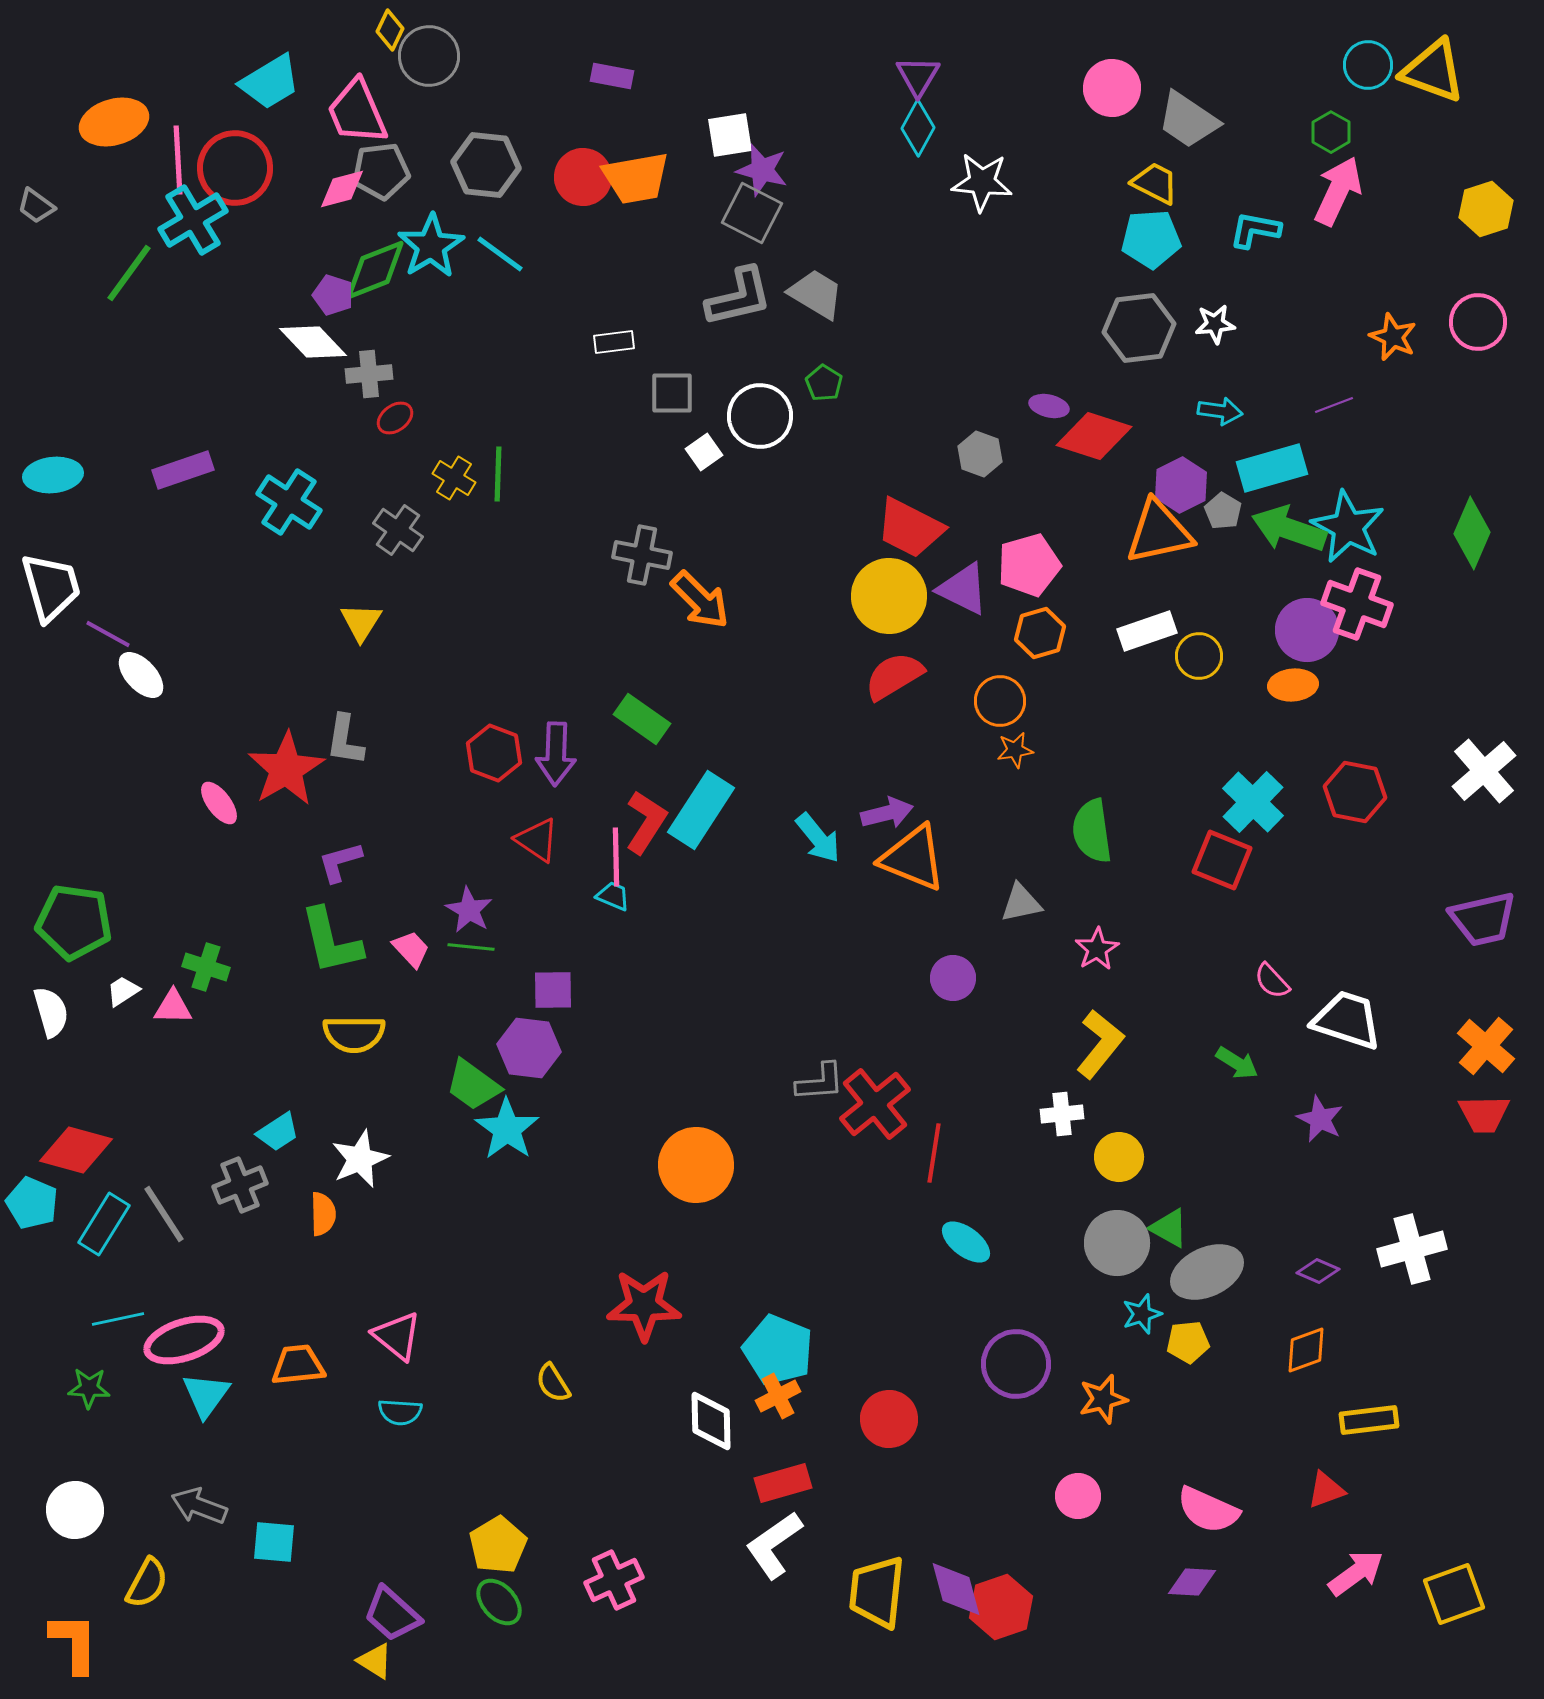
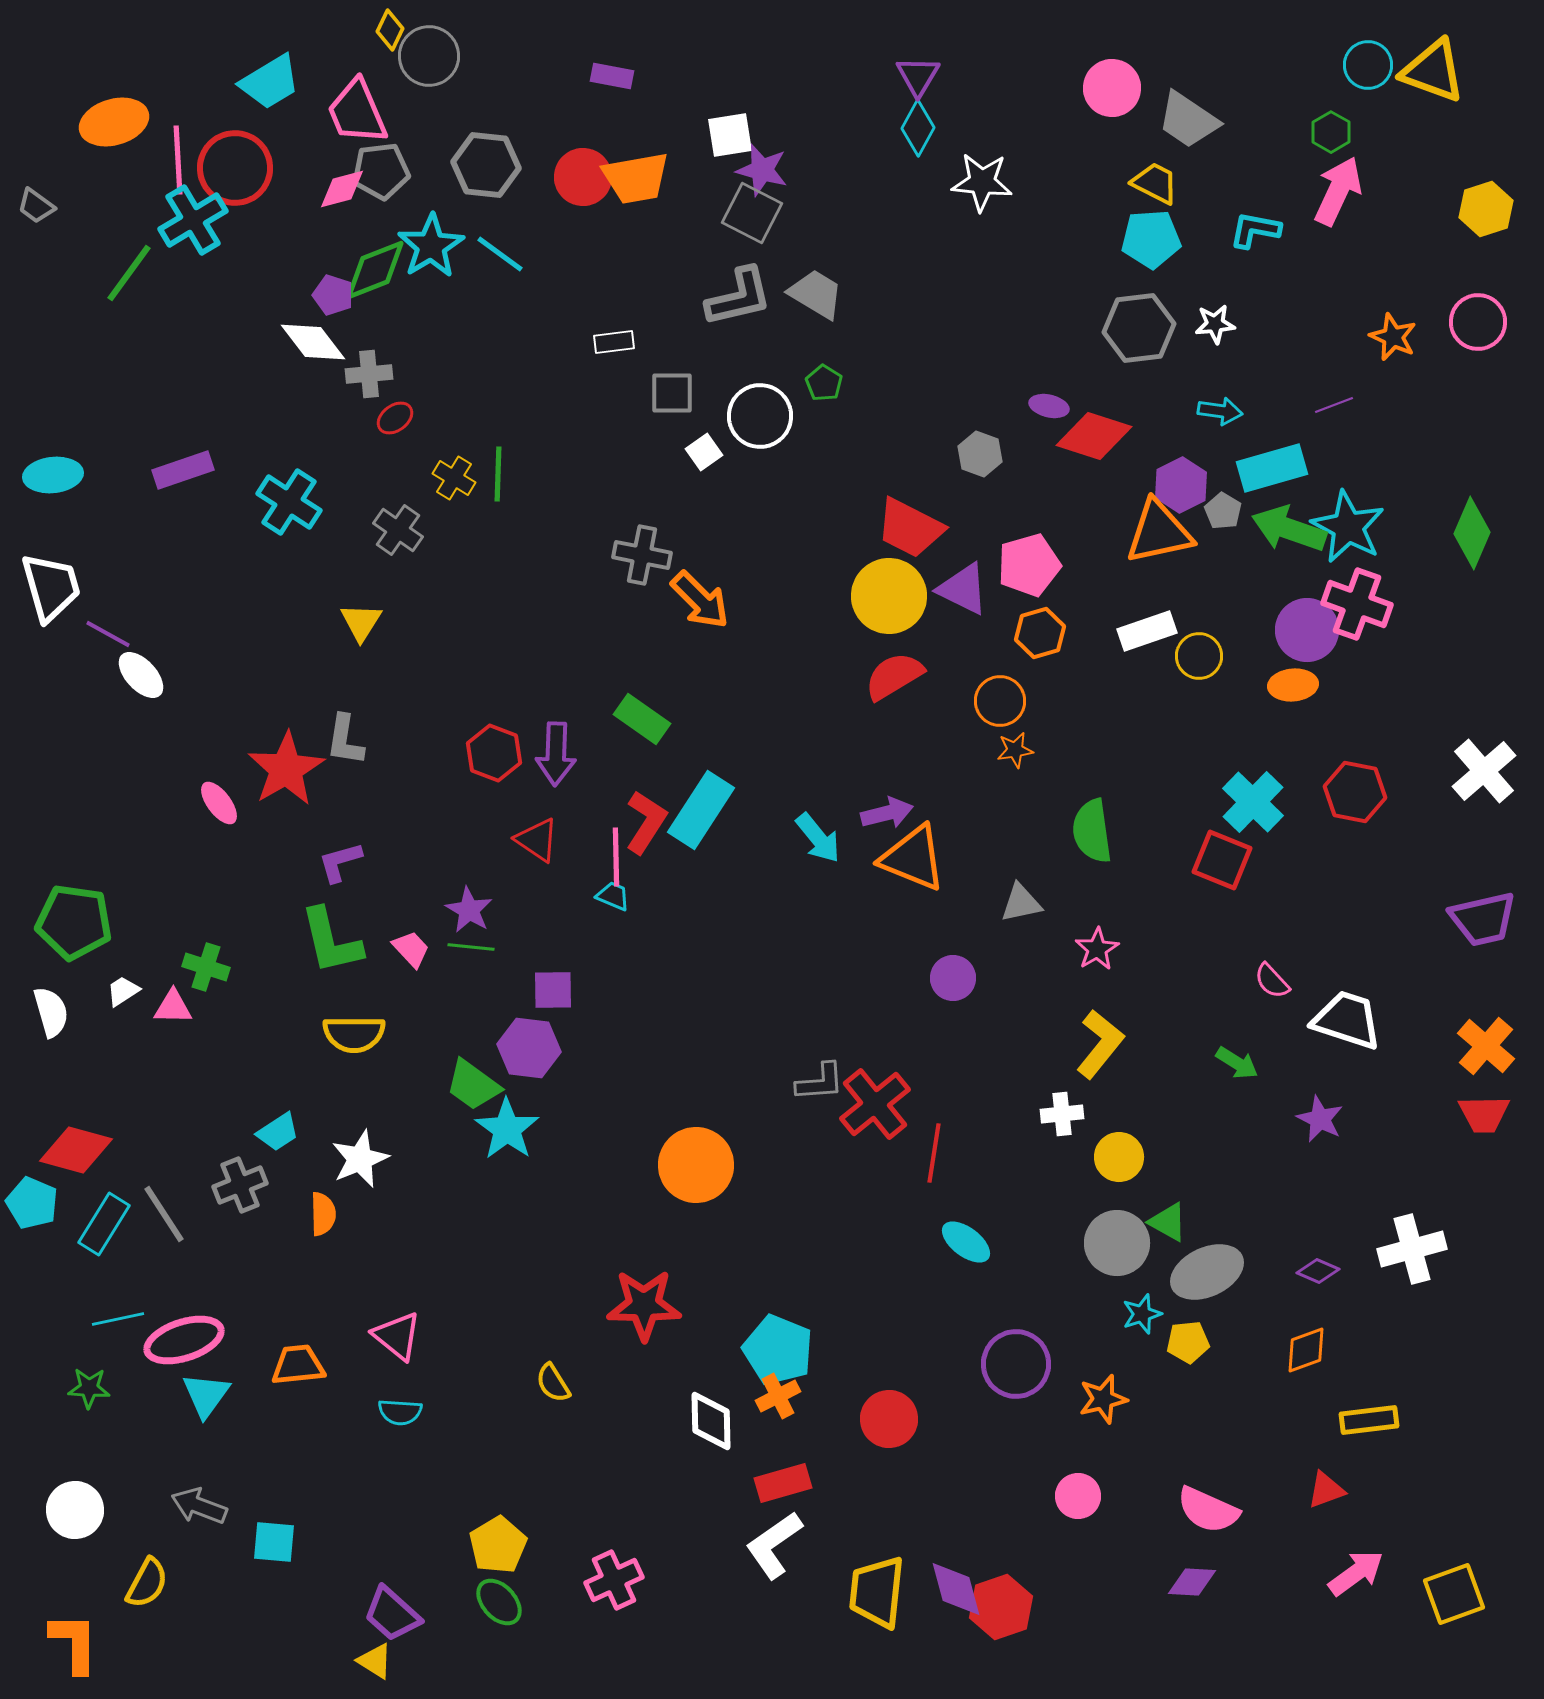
white diamond at (313, 342): rotated 6 degrees clockwise
green triangle at (1169, 1228): moved 1 px left, 6 px up
